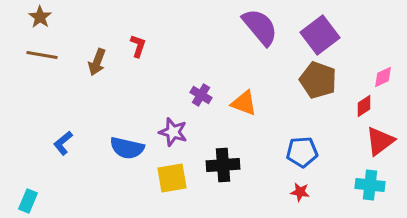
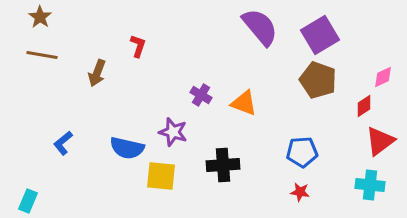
purple square: rotated 6 degrees clockwise
brown arrow: moved 11 px down
yellow square: moved 11 px left, 2 px up; rotated 16 degrees clockwise
